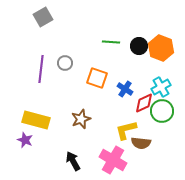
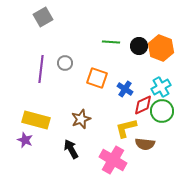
red diamond: moved 1 px left, 2 px down
yellow L-shape: moved 2 px up
brown semicircle: moved 4 px right, 1 px down
black arrow: moved 2 px left, 12 px up
